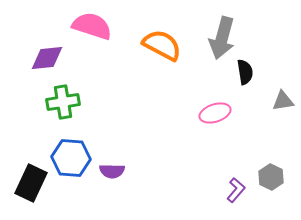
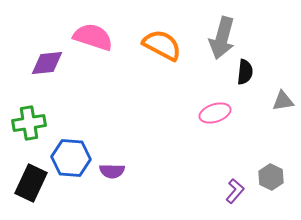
pink semicircle: moved 1 px right, 11 px down
purple diamond: moved 5 px down
black semicircle: rotated 15 degrees clockwise
green cross: moved 34 px left, 21 px down
purple L-shape: moved 1 px left, 1 px down
